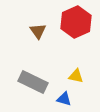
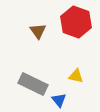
red hexagon: rotated 16 degrees counterclockwise
gray rectangle: moved 2 px down
blue triangle: moved 5 px left, 1 px down; rotated 35 degrees clockwise
